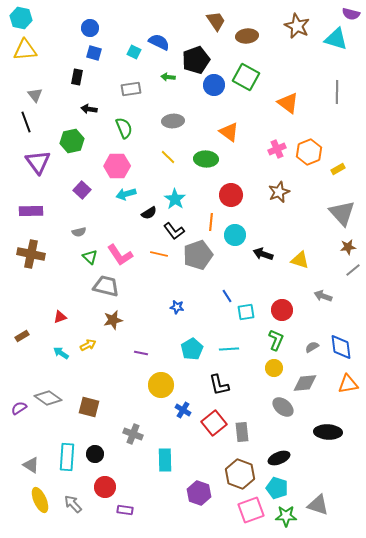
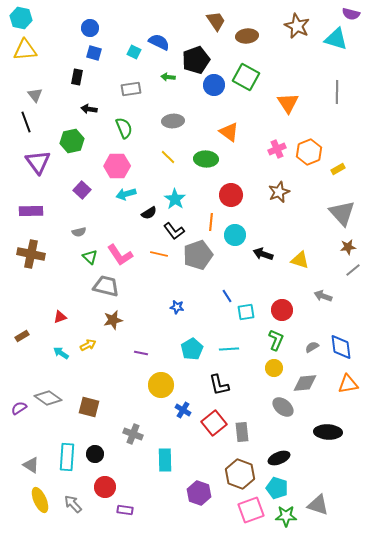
orange triangle at (288, 103): rotated 20 degrees clockwise
